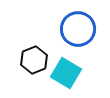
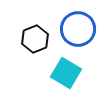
black hexagon: moved 1 px right, 21 px up
